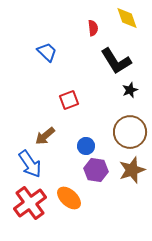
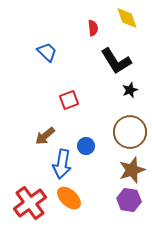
blue arrow: moved 32 px right; rotated 44 degrees clockwise
purple hexagon: moved 33 px right, 30 px down
